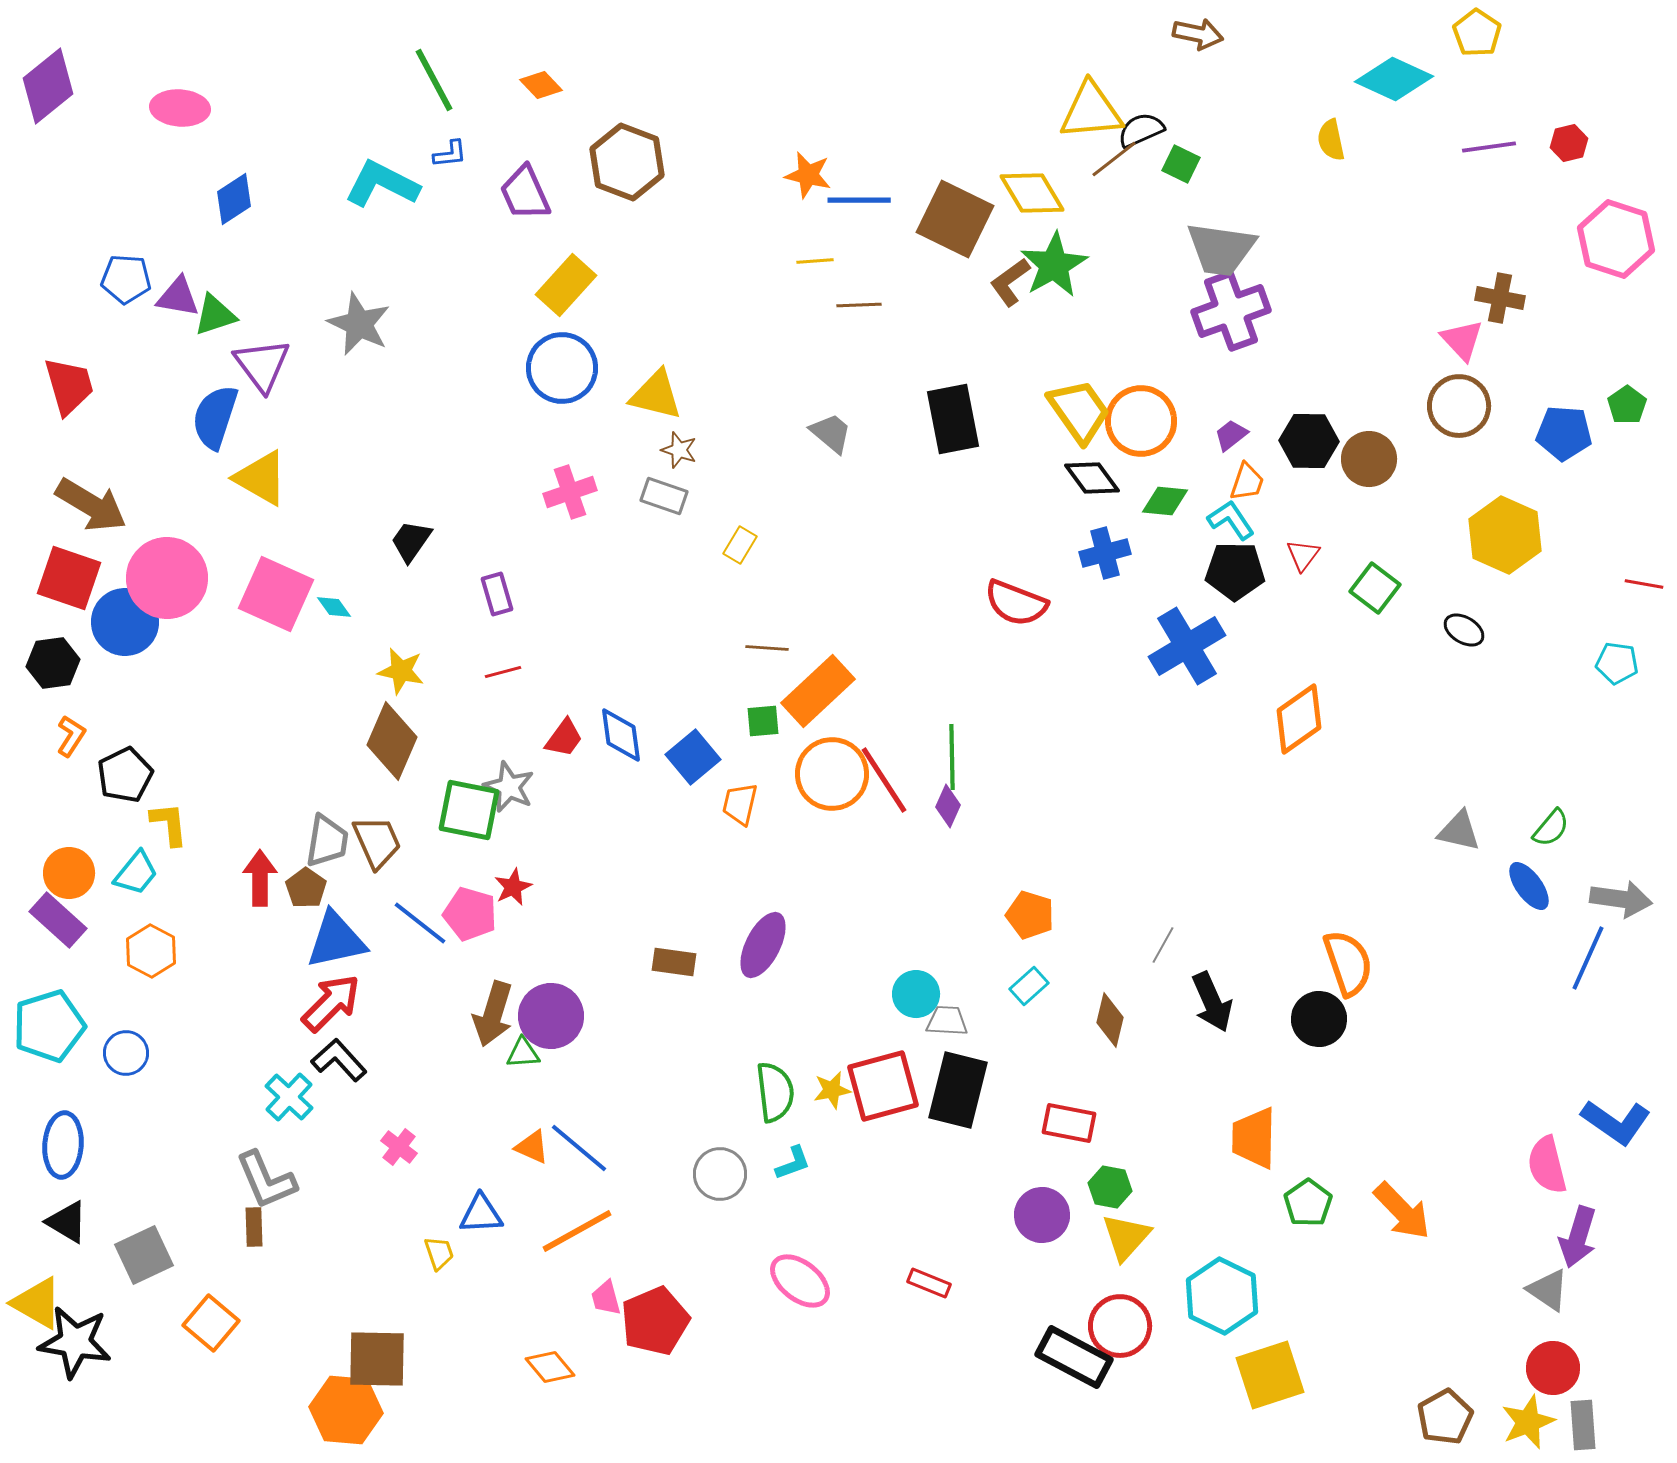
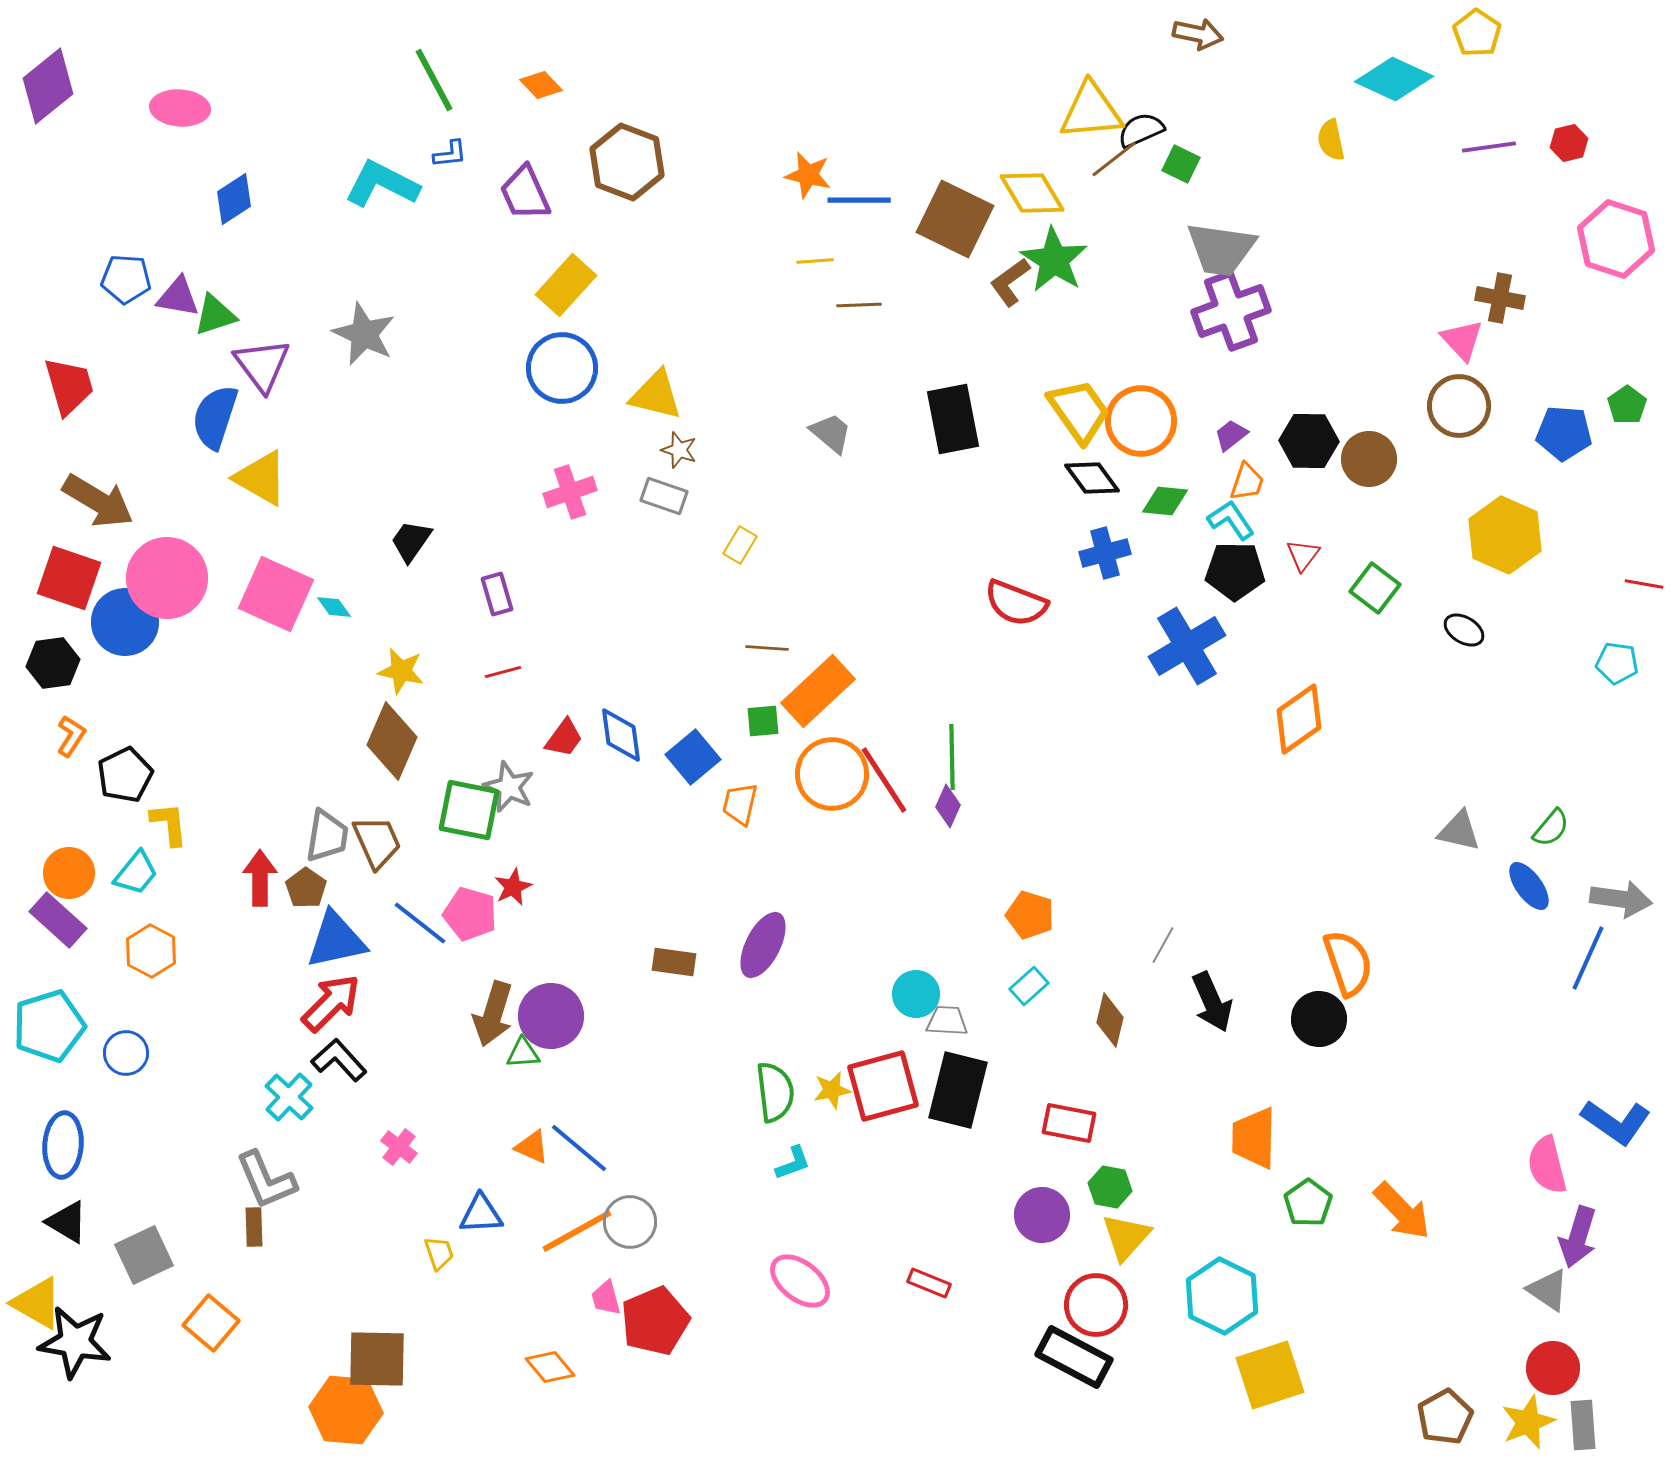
green star at (1054, 265): moved 5 px up; rotated 10 degrees counterclockwise
gray star at (359, 324): moved 5 px right, 10 px down
brown arrow at (91, 505): moved 7 px right, 4 px up
gray trapezoid at (327, 841): moved 5 px up
gray circle at (720, 1174): moved 90 px left, 48 px down
red circle at (1120, 1326): moved 24 px left, 21 px up
